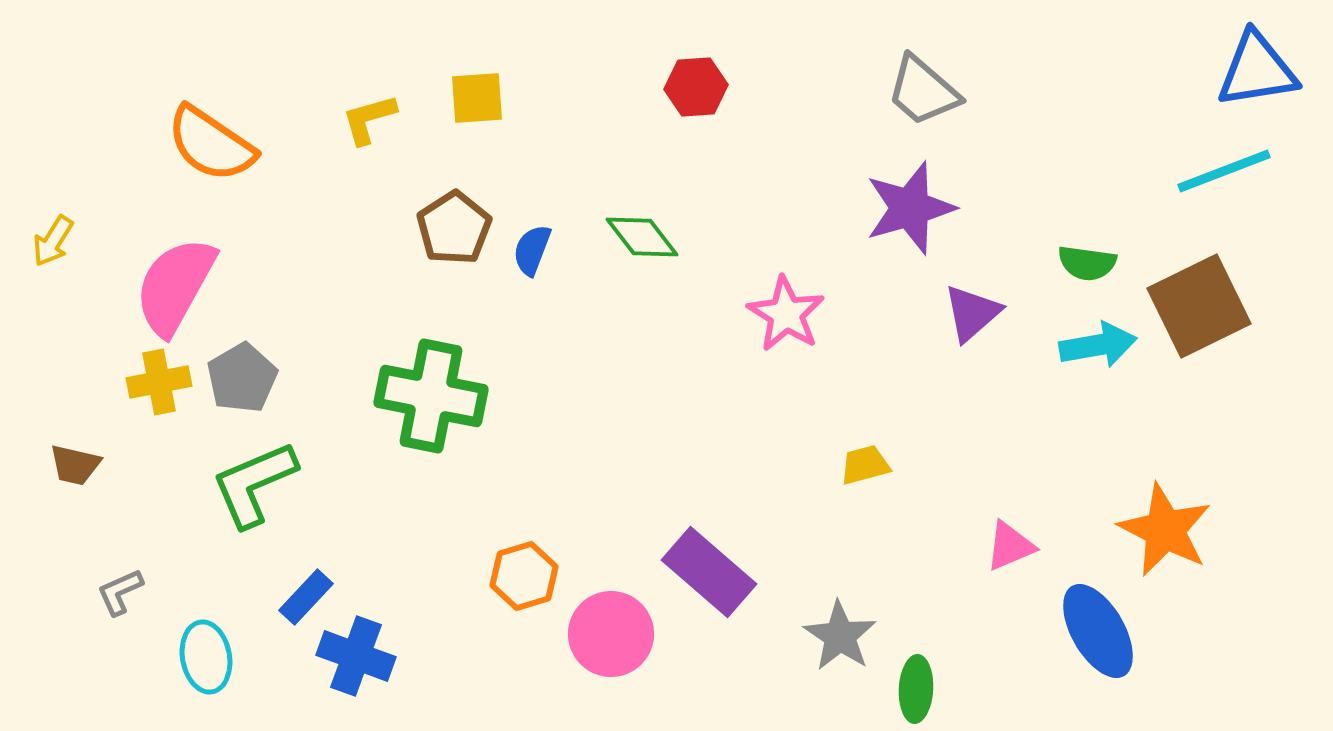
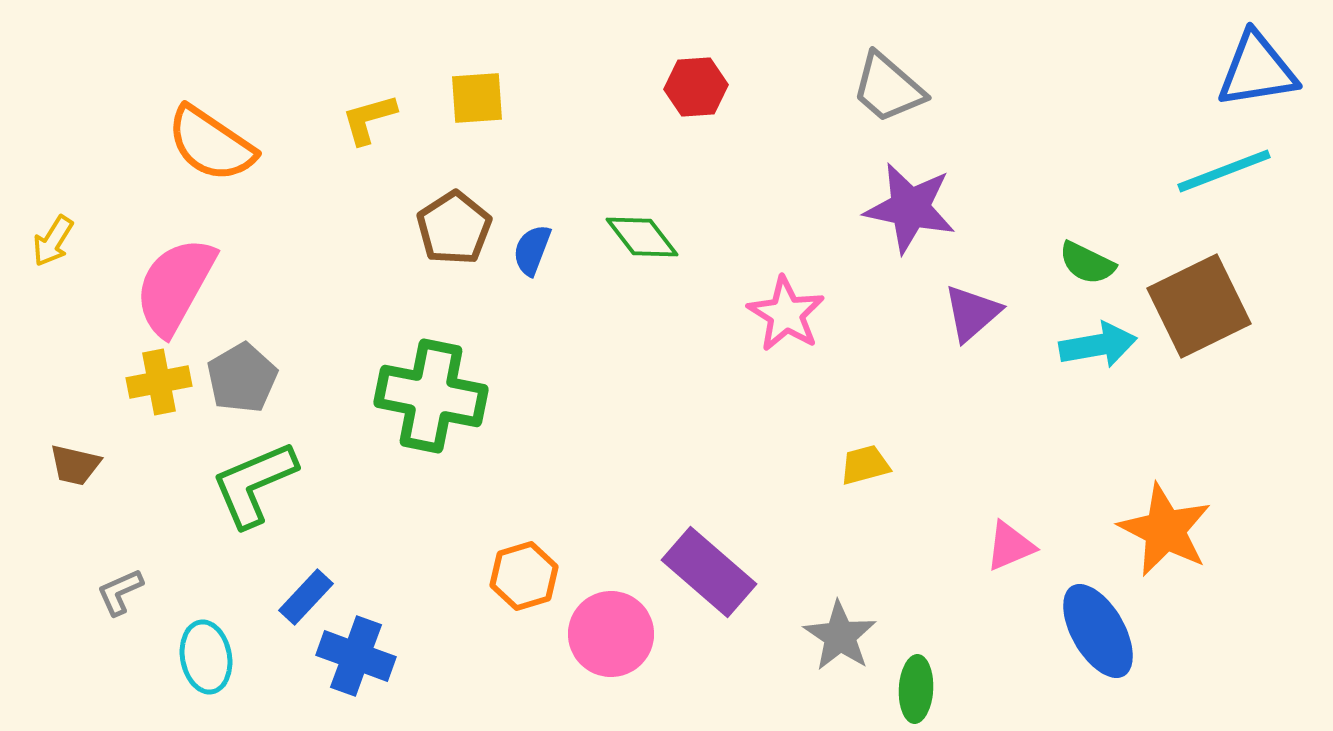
gray trapezoid: moved 35 px left, 3 px up
purple star: rotated 28 degrees clockwise
green semicircle: rotated 18 degrees clockwise
